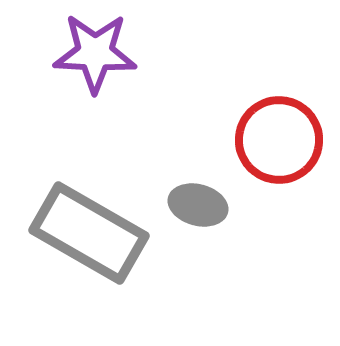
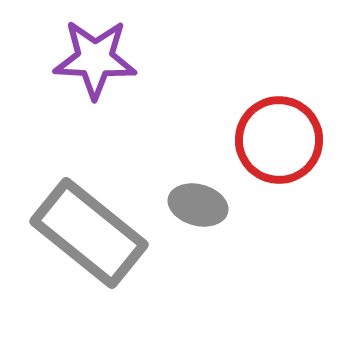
purple star: moved 6 px down
gray rectangle: rotated 9 degrees clockwise
